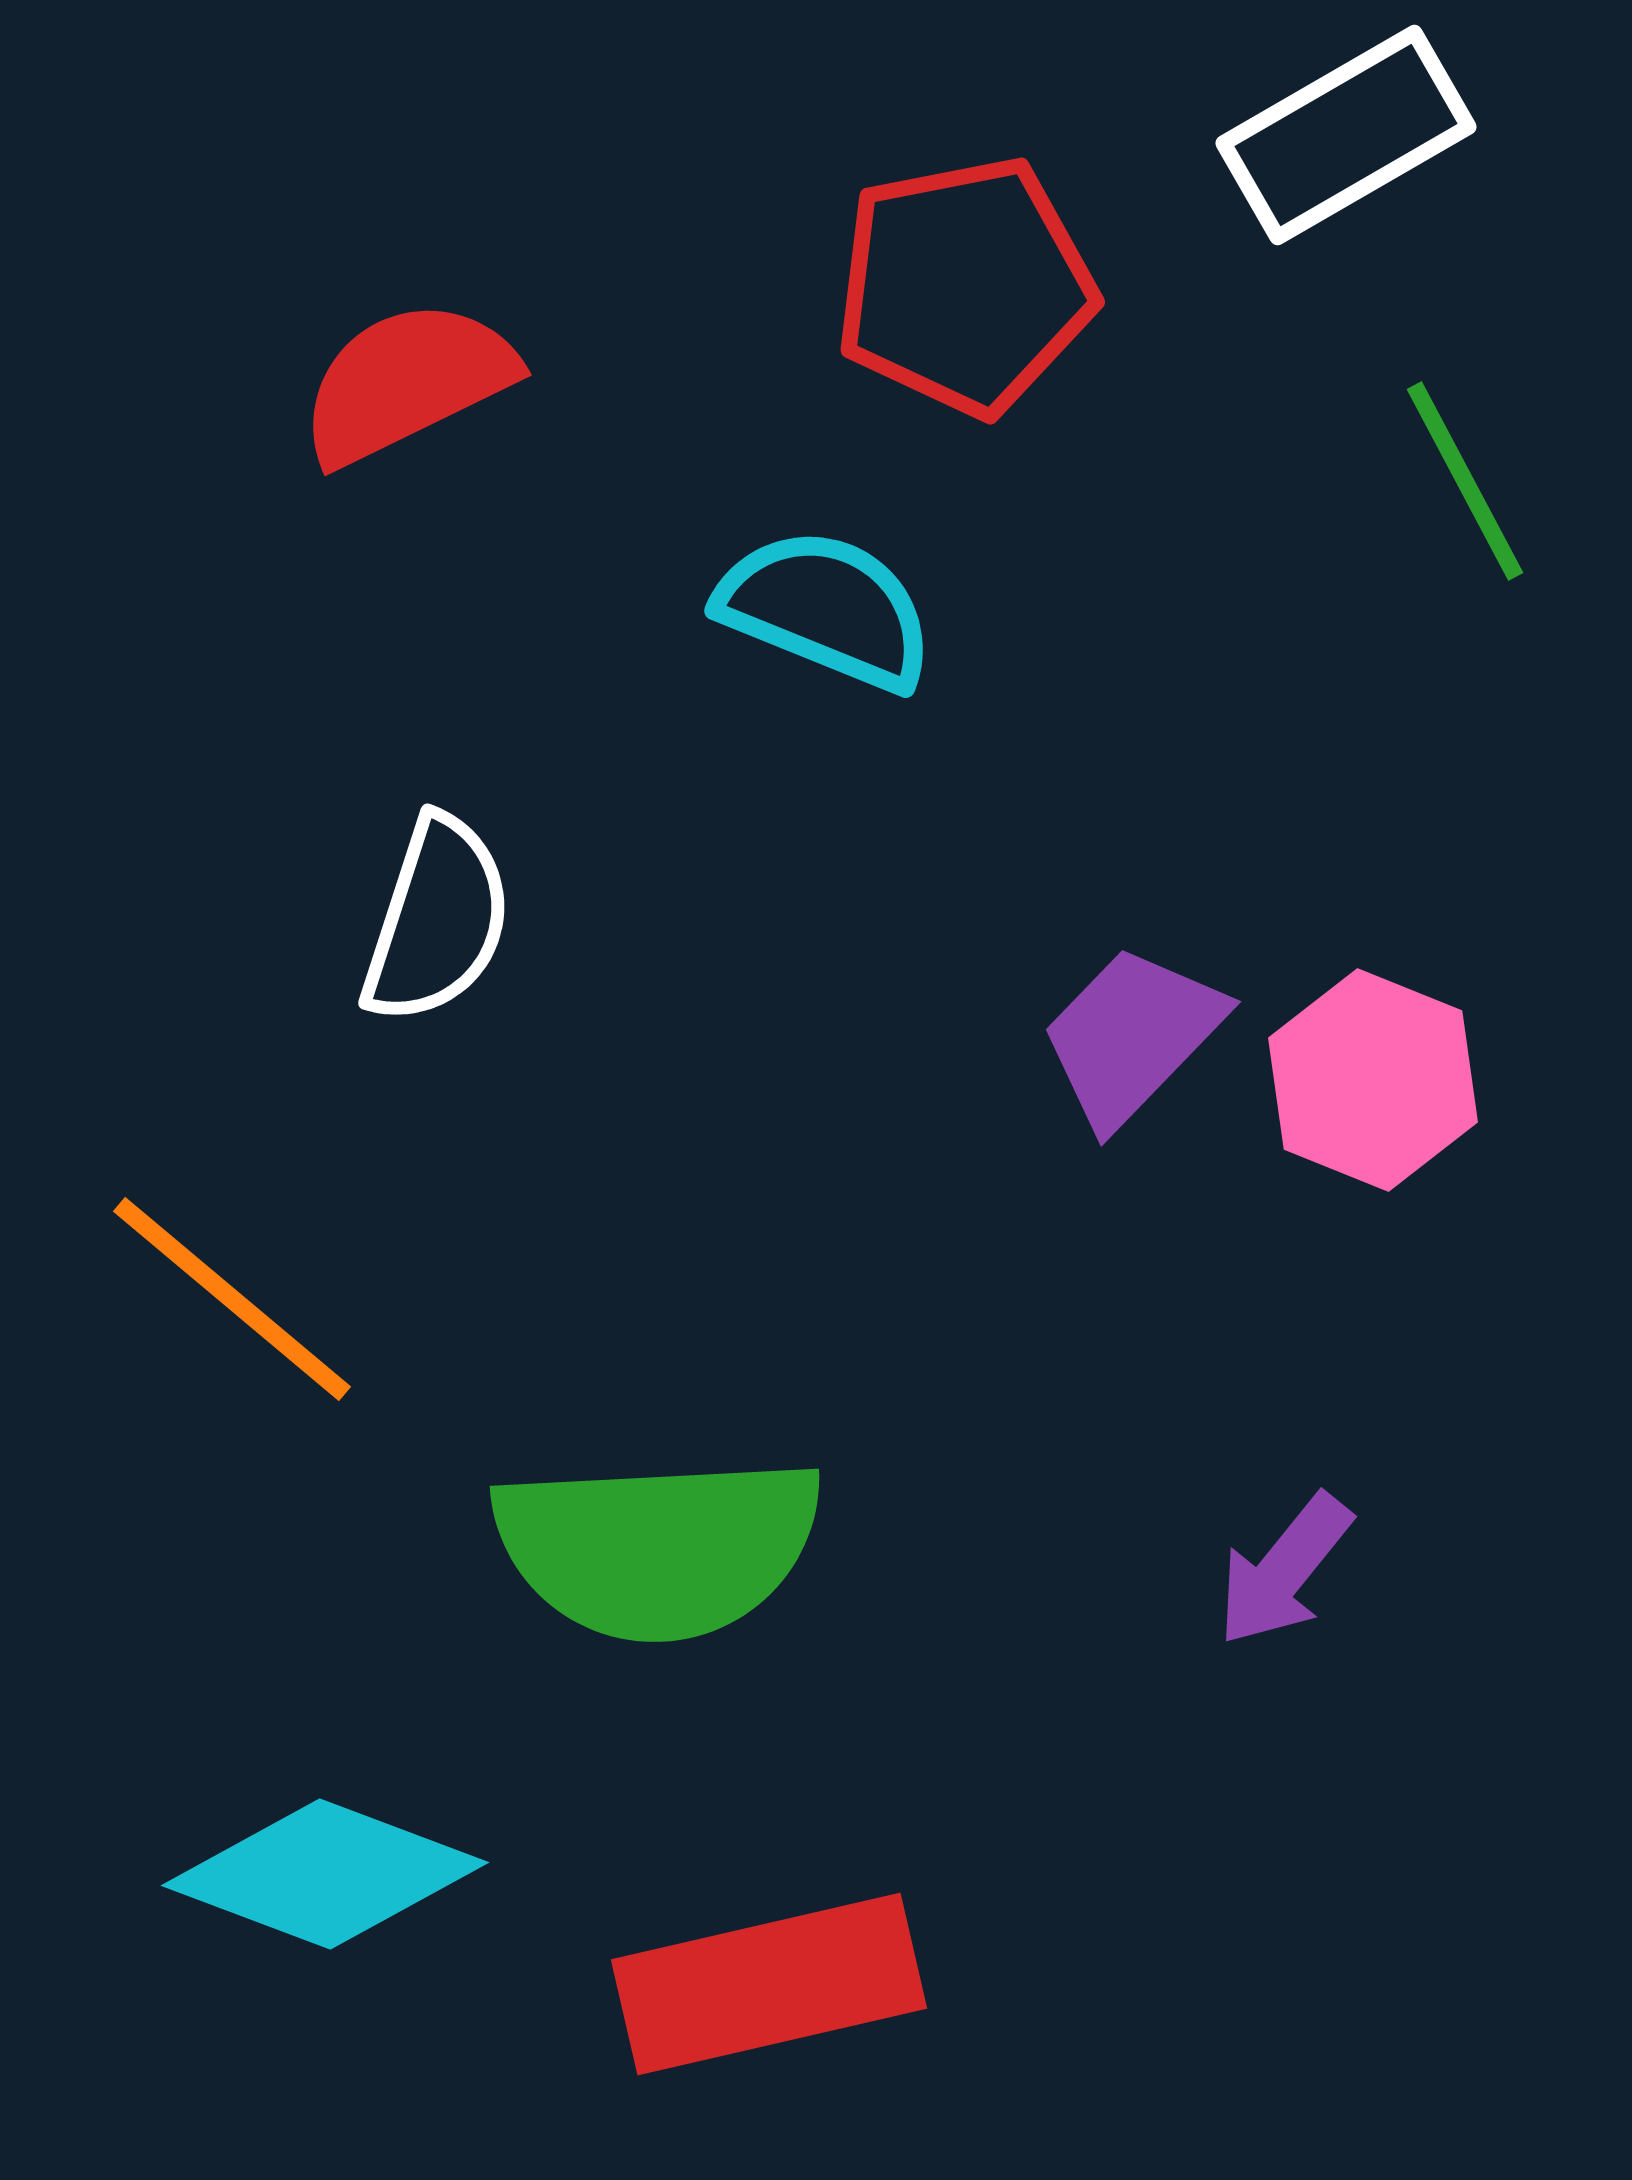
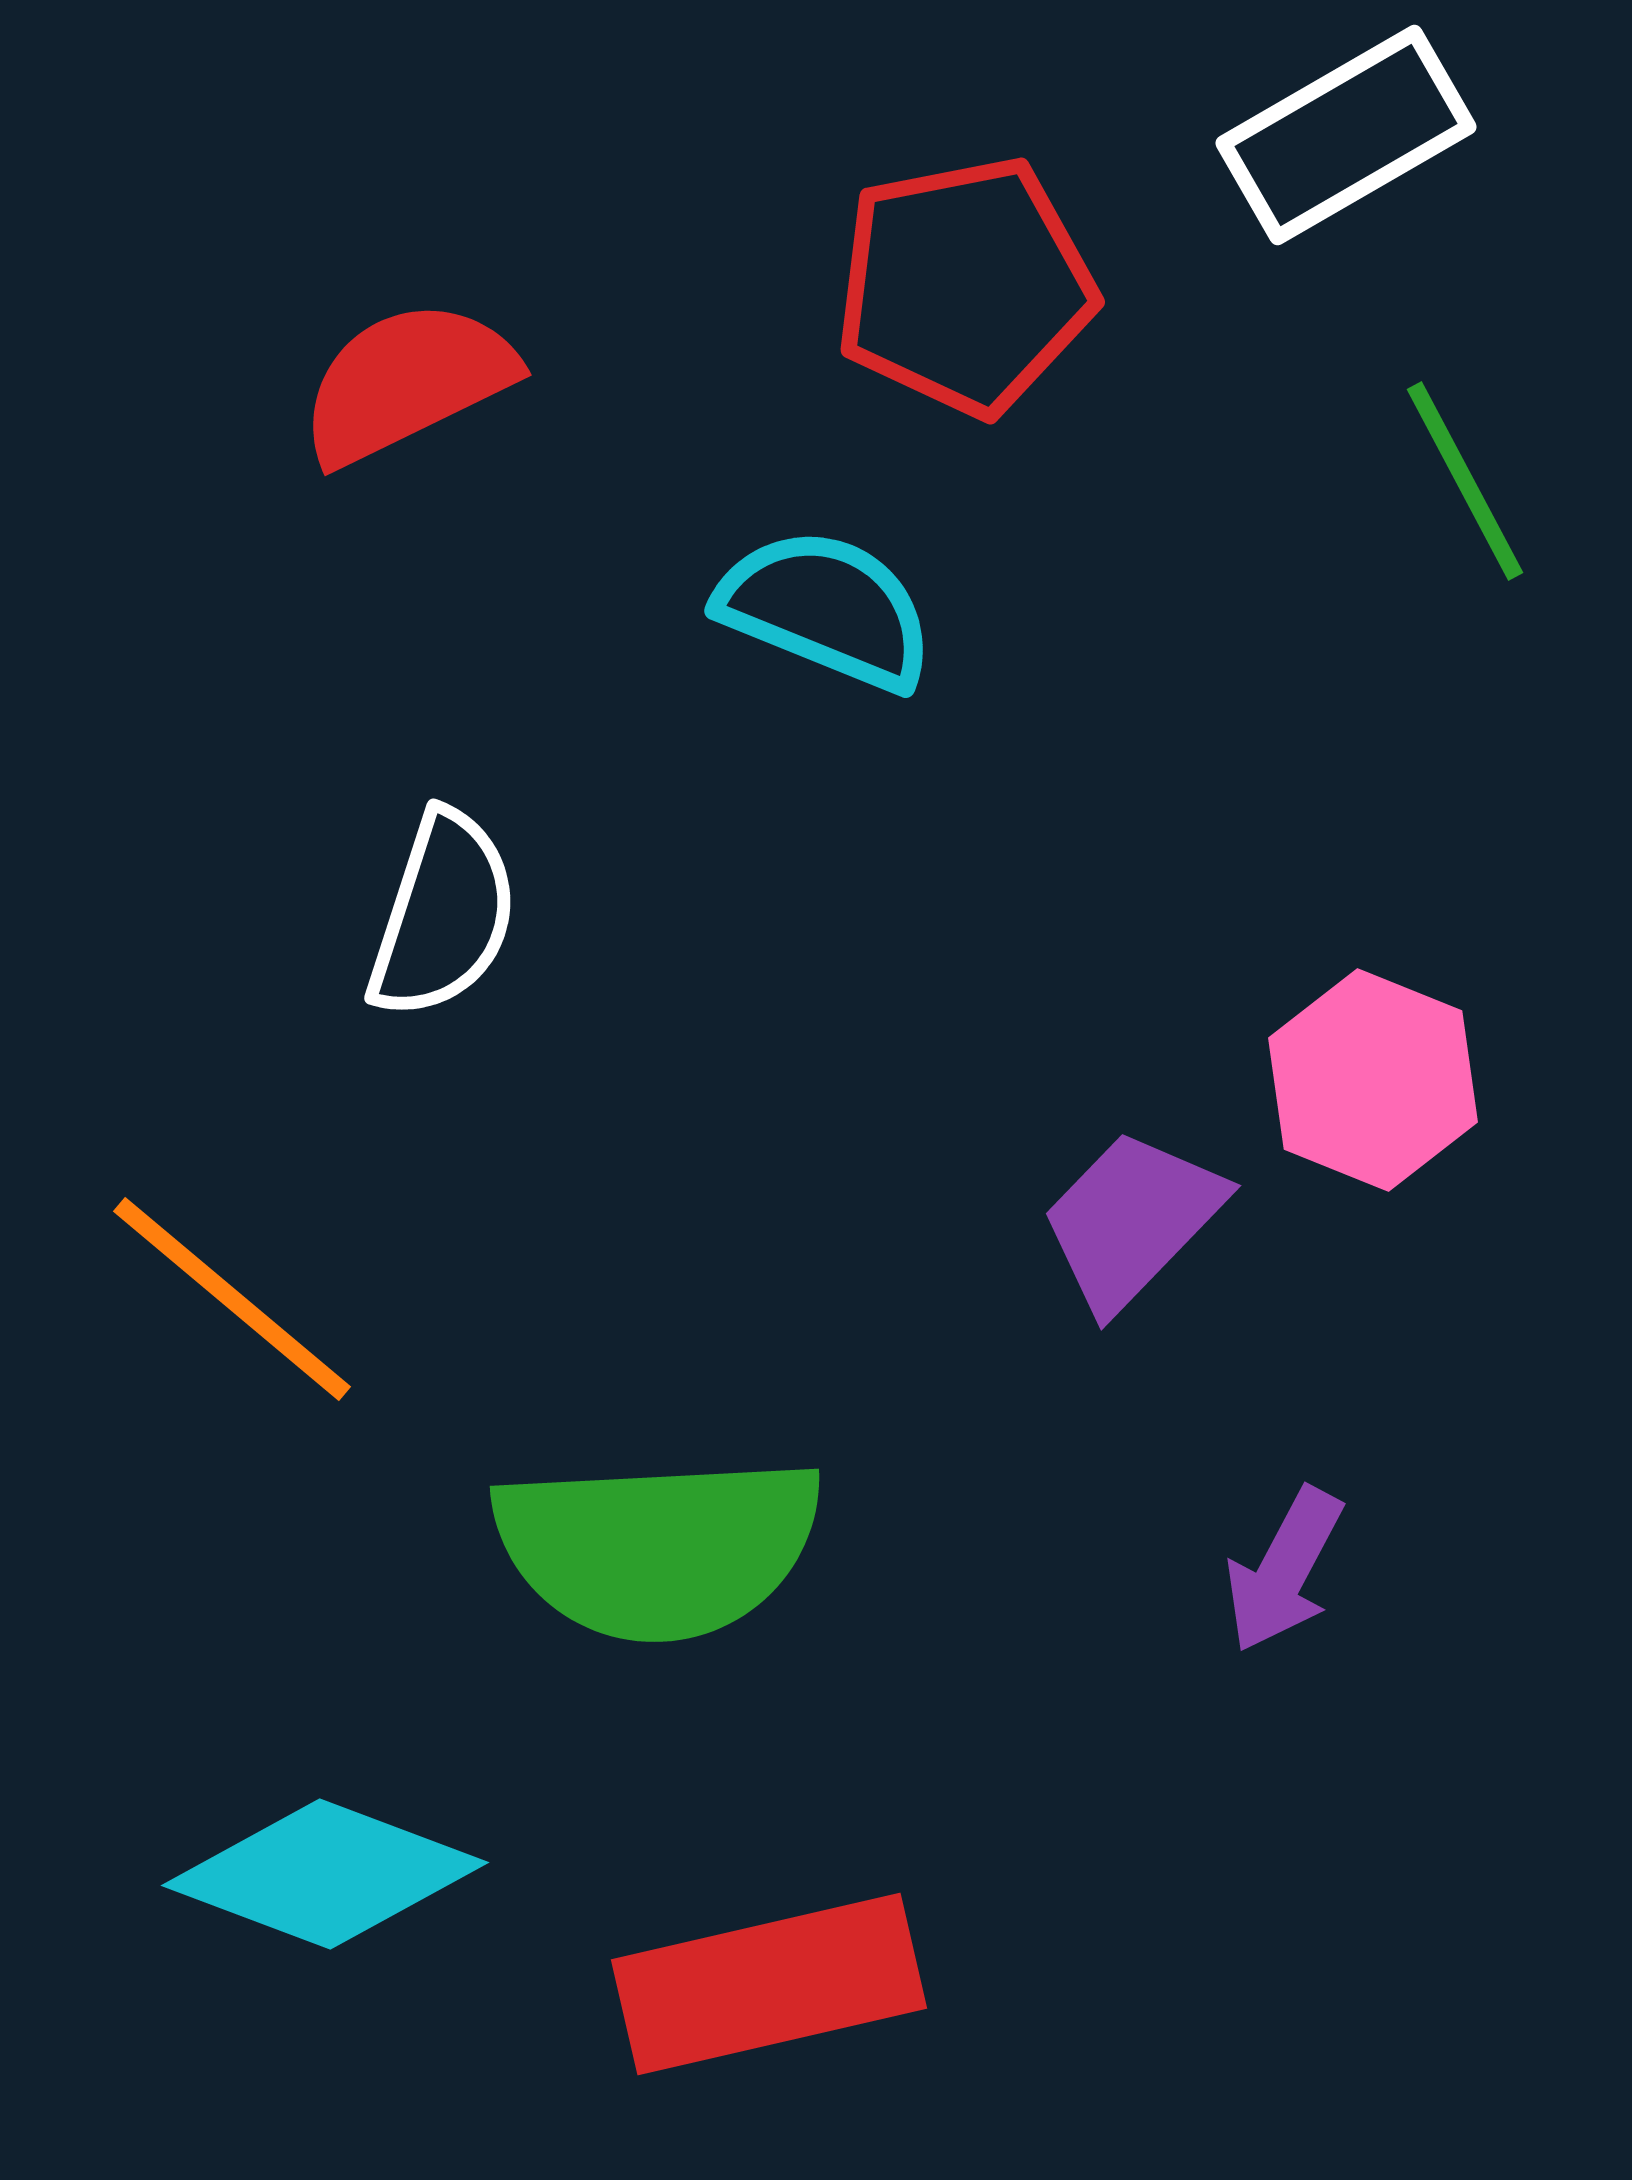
white semicircle: moved 6 px right, 5 px up
purple trapezoid: moved 184 px down
purple arrow: rotated 11 degrees counterclockwise
